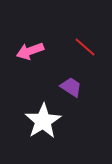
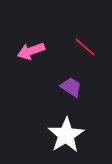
pink arrow: moved 1 px right
white star: moved 23 px right, 14 px down
